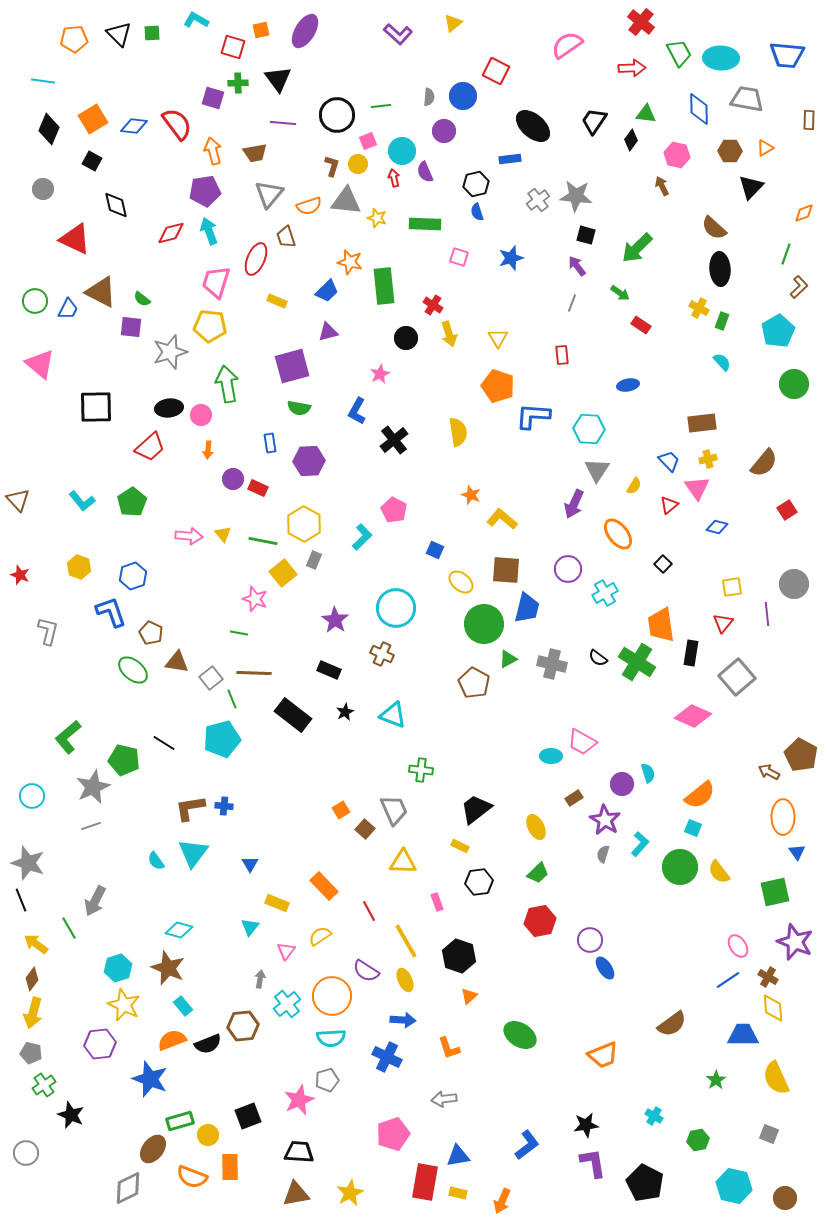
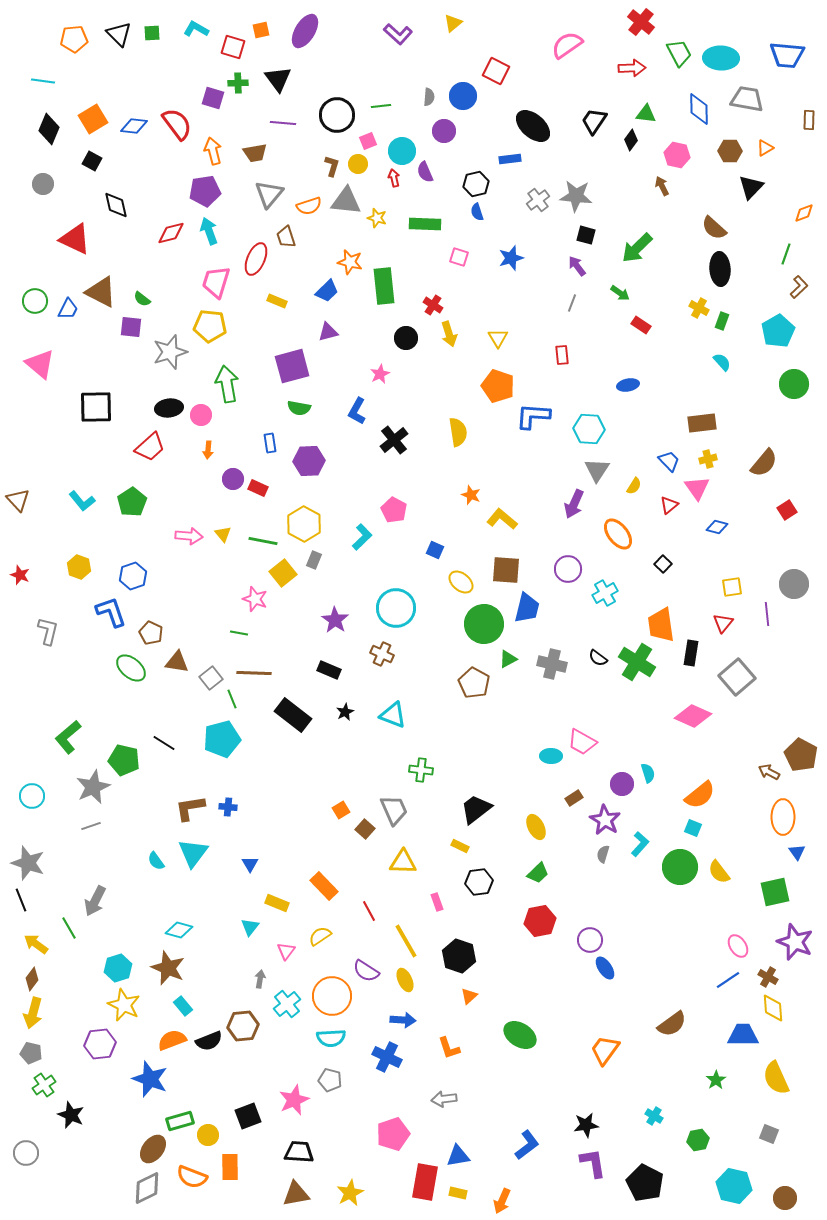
cyan L-shape at (196, 20): moved 9 px down
gray circle at (43, 189): moved 5 px up
green ellipse at (133, 670): moved 2 px left, 2 px up
blue cross at (224, 806): moved 4 px right, 1 px down
black semicircle at (208, 1044): moved 1 px right, 3 px up
orange trapezoid at (603, 1055): moved 2 px right, 5 px up; rotated 148 degrees clockwise
gray pentagon at (327, 1080): moved 3 px right; rotated 30 degrees clockwise
pink star at (299, 1100): moved 5 px left
gray diamond at (128, 1188): moved 19 px right
